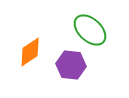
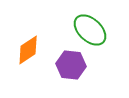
orange diamond: moved 2 px left, 2 px up
